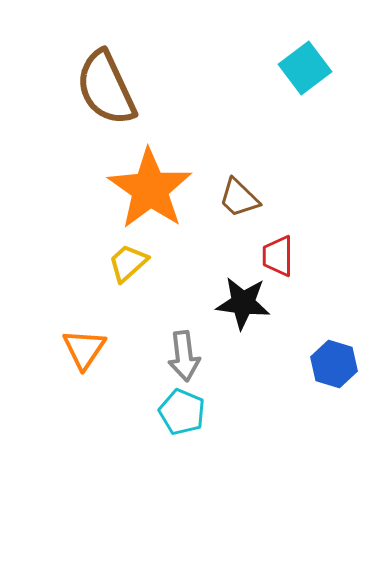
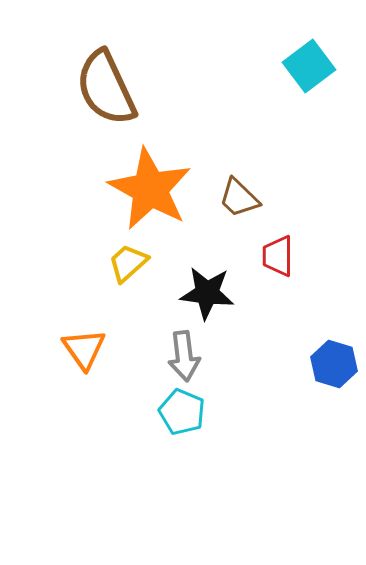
cyan square: moved 4 px right, 2 px up
orange star: rotated 6 degrees counterclockwise
black star: moved 36 px left, 10 px up
orange triangle: rotated 9 degrees counterclockwise
